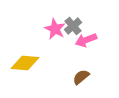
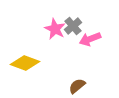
pink arrow: moved 4 px right, 1 px up
yellow diamond: rotated 16 degrees clockwise
brown semicircle: moved 4 px left, 9 px down
